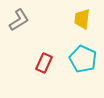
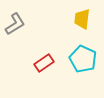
gray L-shape: moved 4 px left, 4 px down
red rectangle: rotated 30 degrees clockwise
